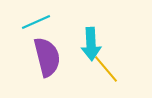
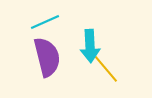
cyan line: moved 9 px right
cyan arrow: moved 1 px left, 2 px down
